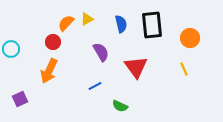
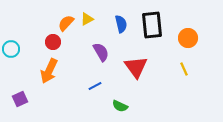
orange circle: moved 2 px left
